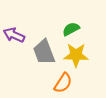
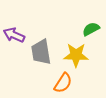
green semicircle: moved 20 px right
gray trapezoid: moved 3 px left; rotated 12 degrees clockwise
